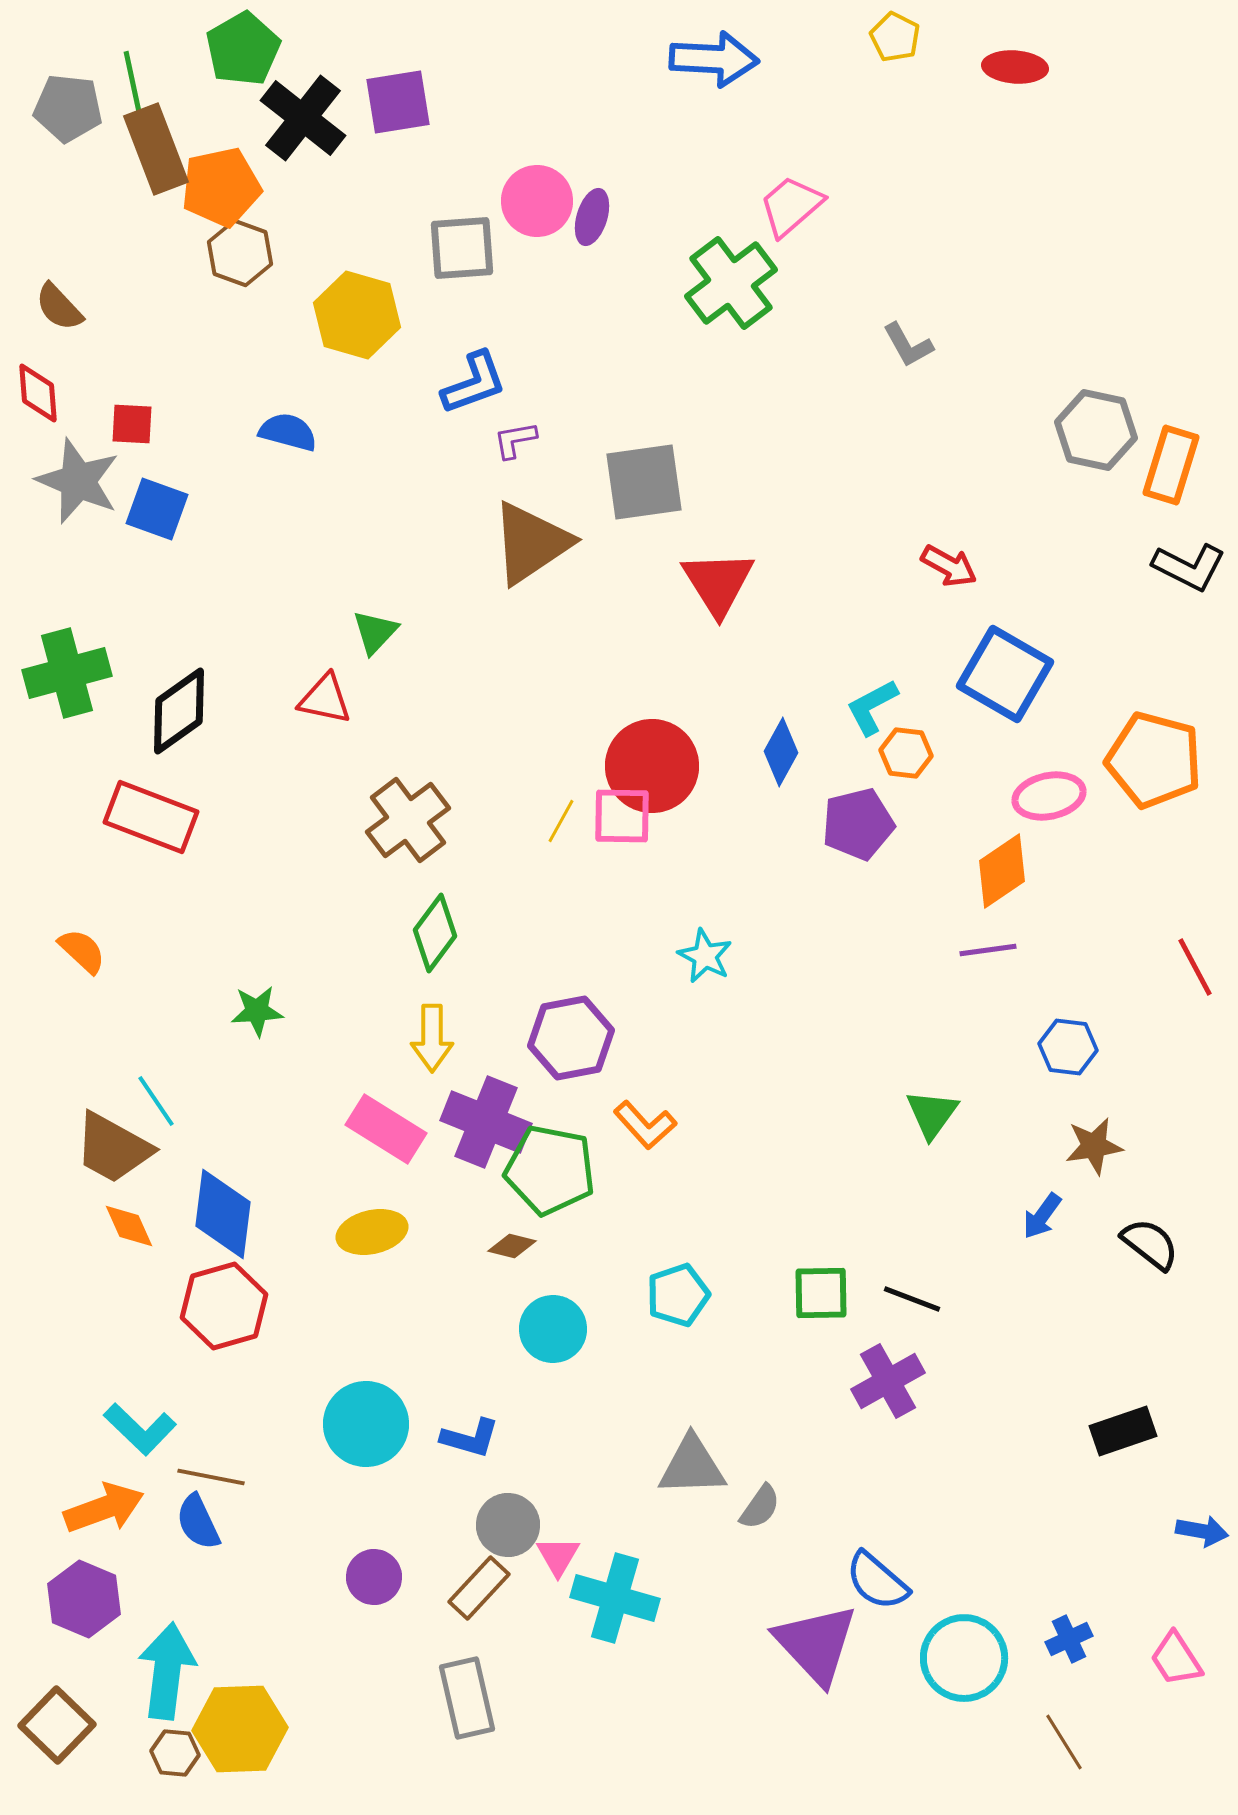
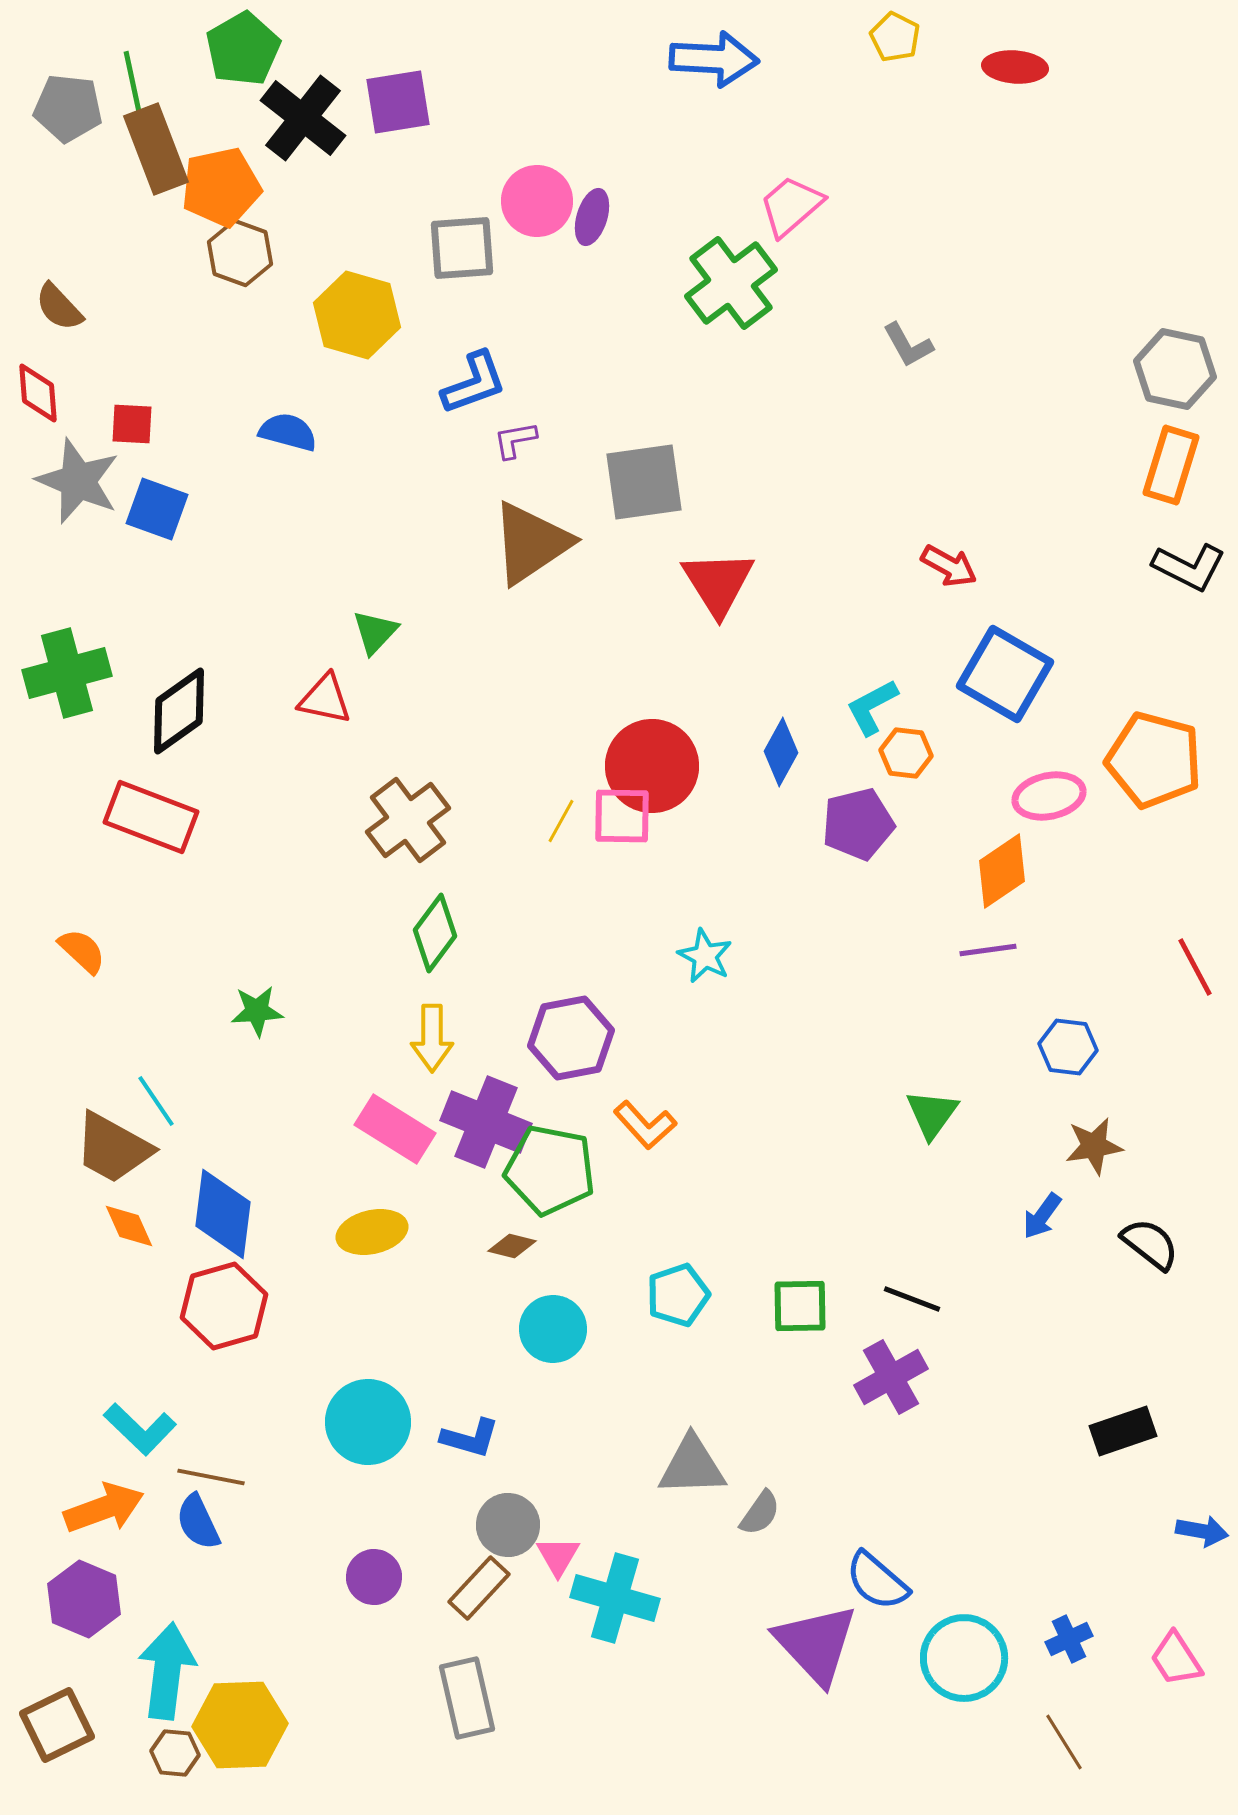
gray hexagon at (1096, 430): moved 79 px right, 61 px up
pink rectangle at (386, 1129): moved 9 px right
green square at (821, 1293): moved 21 px left, 13 px down
purple cross at (888, 1381): moved 3 px right, 4 px up
cyan circle at (366, 1424): moved 2 px right, 2 px up
gray semicircle at (760, 1507): moved 6 px down
brown square at (57, 1725): rotated 20 degrees clockwise
yellow hexagon at (240, 1729): moved 4 px up
